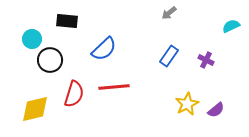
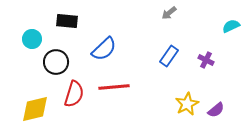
black circle: moved 6 px right, 2 px down
